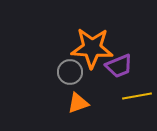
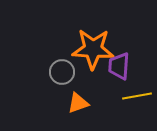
orange star: moved 1 px right, 1 px down
purple trapezoid: rotated 116 degrees clockwise
gray circle: moved 8 px left
